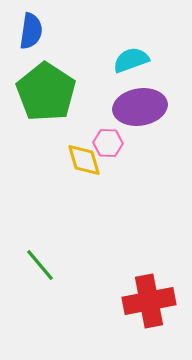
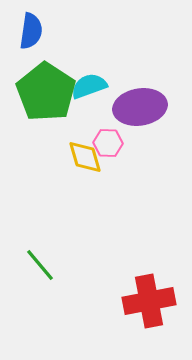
cyan semicircle: moved 42 px left, 26 px down
yellow diamond: moved 1 px right, 3 px up
